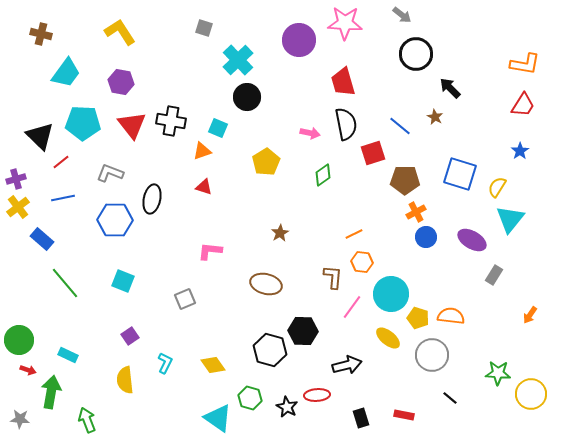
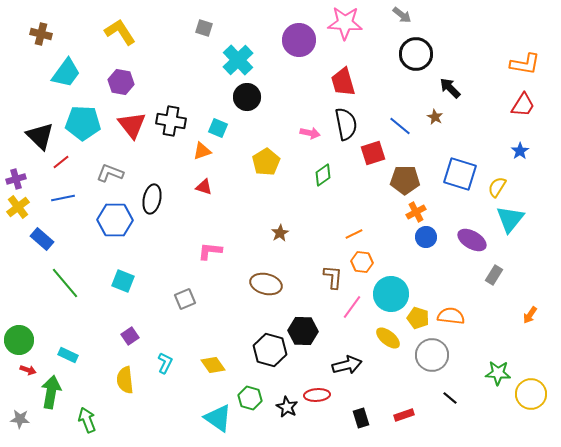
red rectangle at (404, 415): rotated 30 degrees counterclockwise
